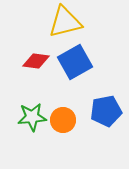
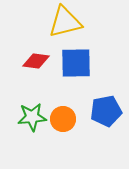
blue square: moved 1 px right, 1 px down; rotated 28 degrees clockwise
orange circle: moved 1 px up
